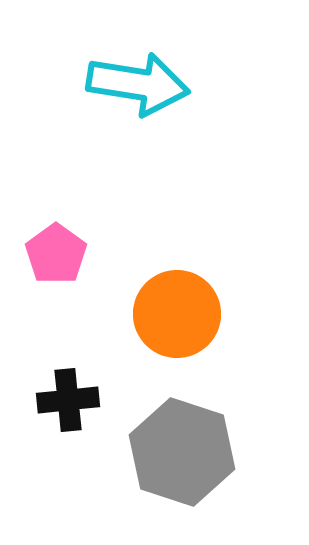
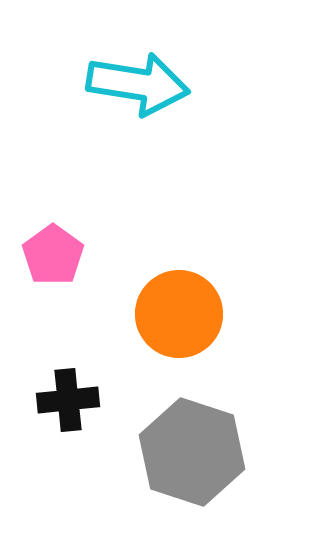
pink pentagon: moved 3 px left, 1 px down
orange circle: moved 2 px right
gray hexagon: moved 10 px right
